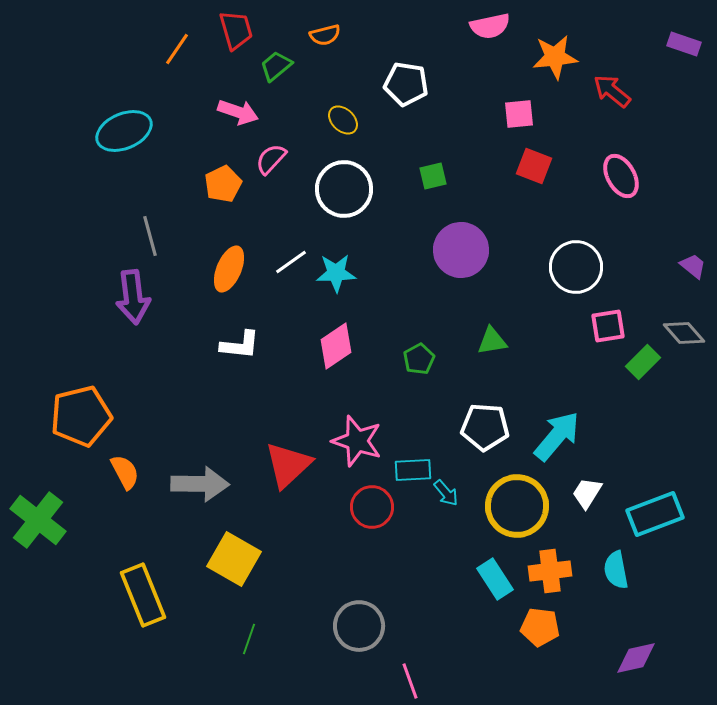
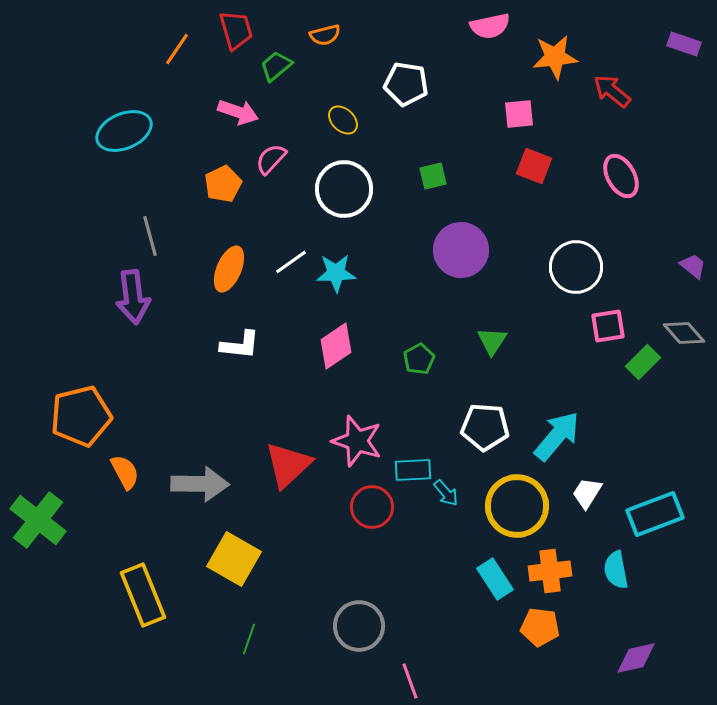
green triangle at (492, 341): rotated 48 degrees counterclockwise
